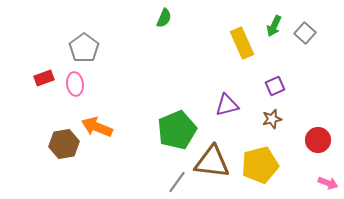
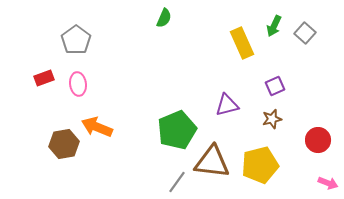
gray pentagon: moved 8 px left, 8 px up
pink ellipse: moved 3 px right
